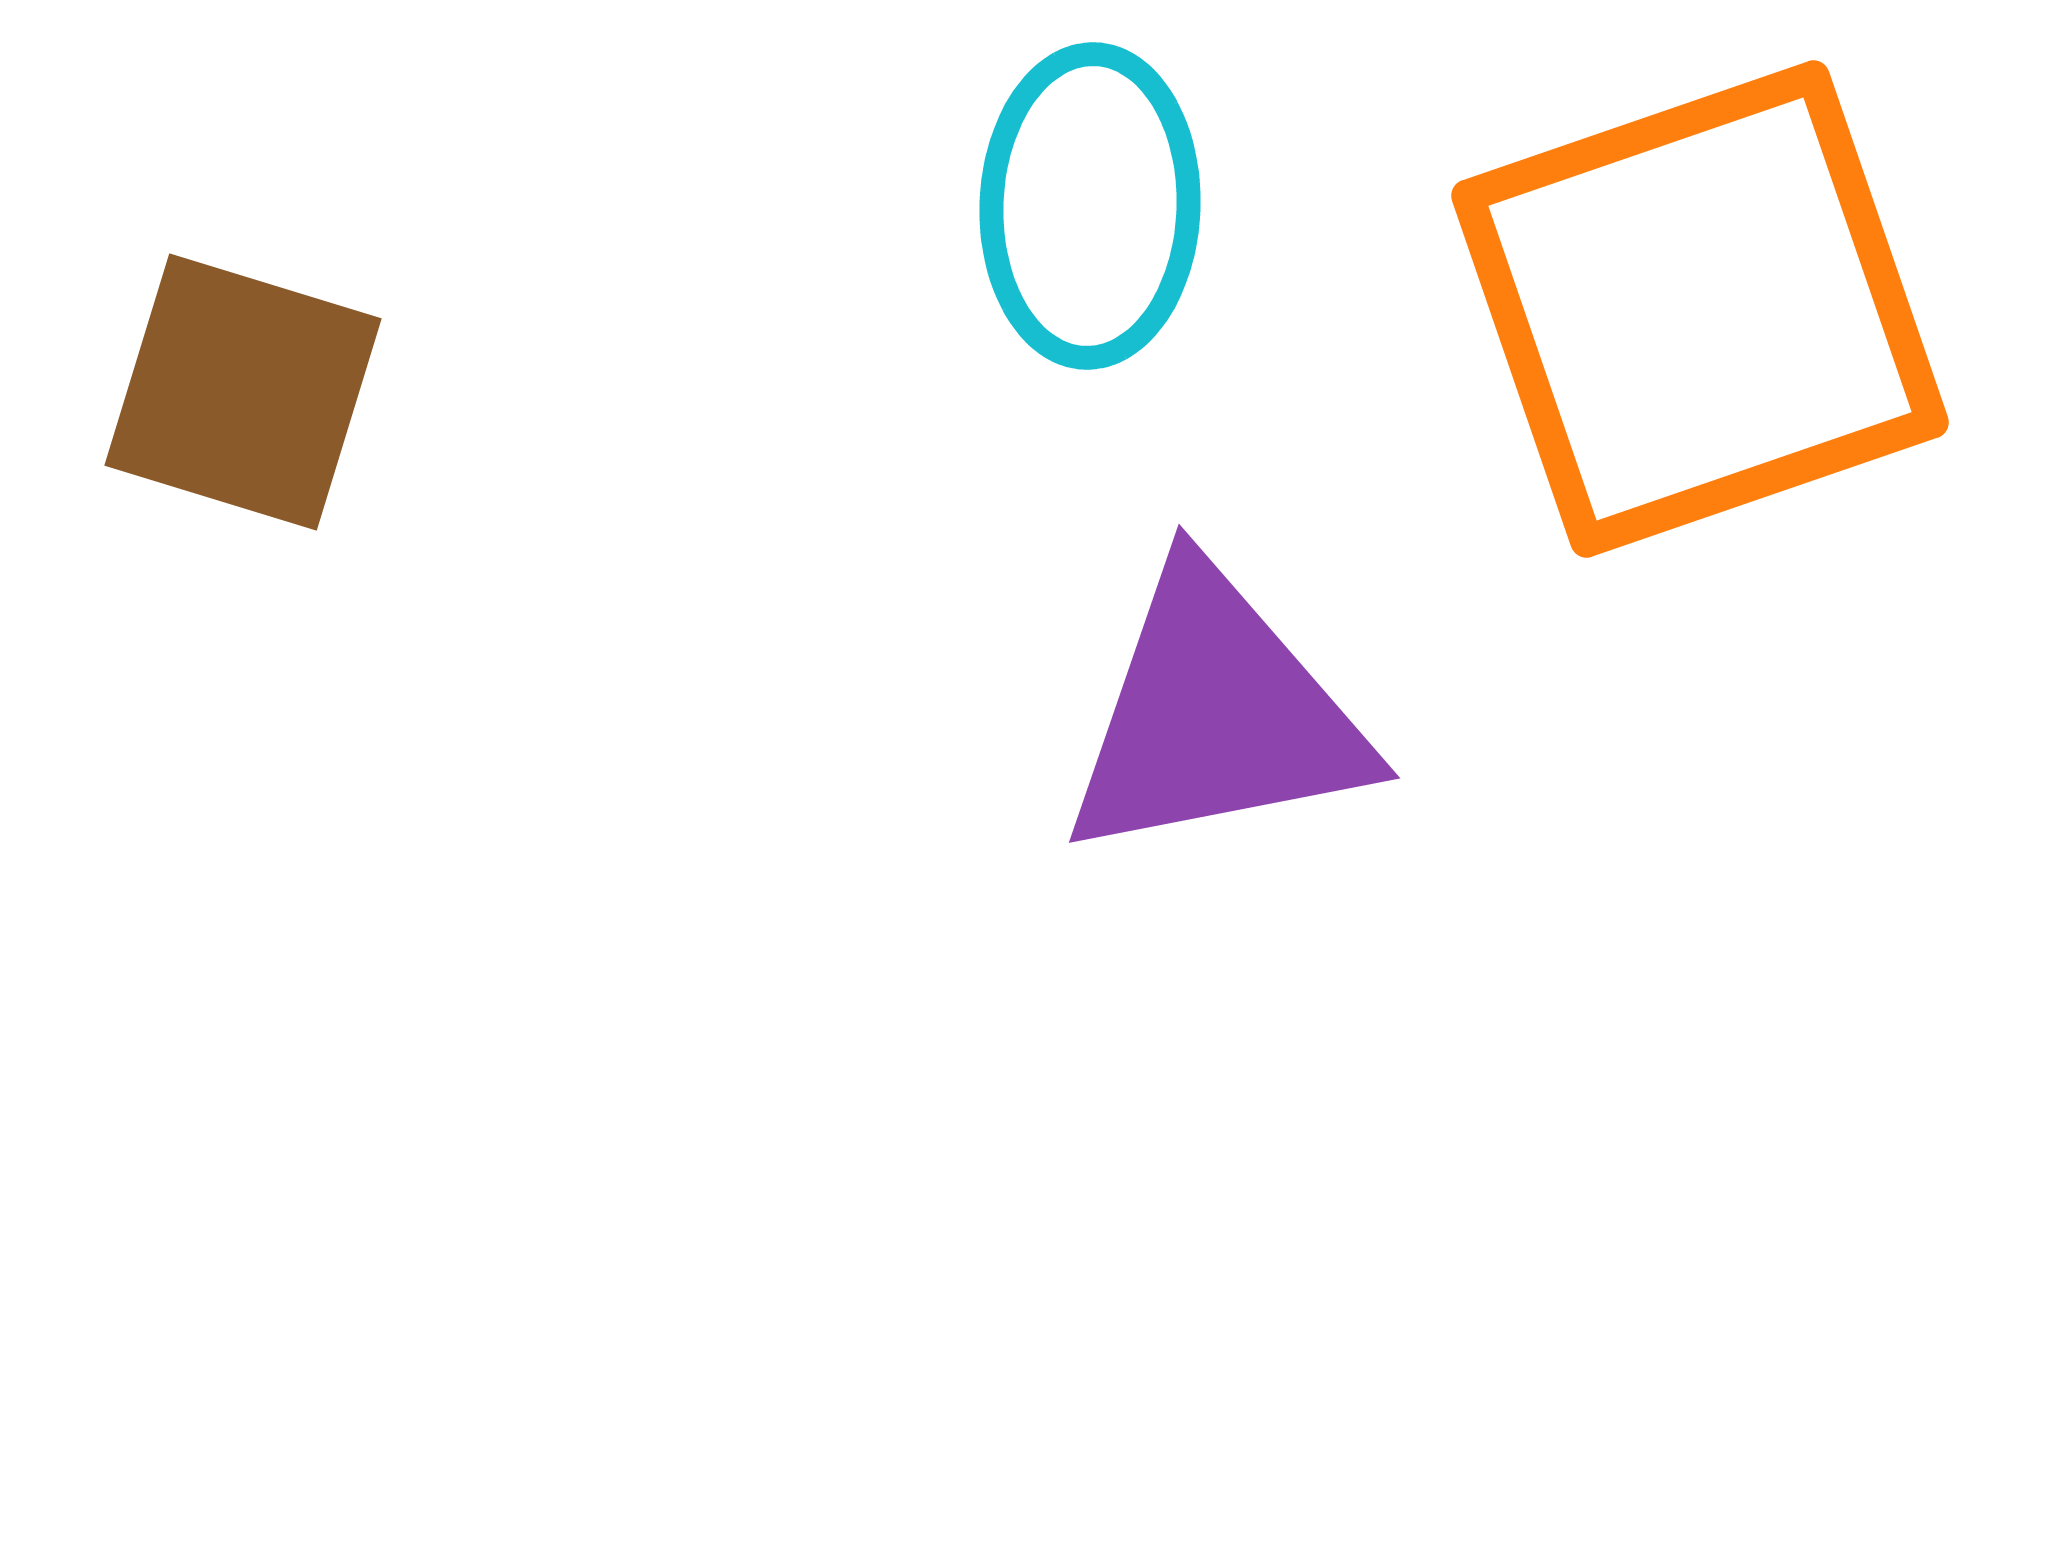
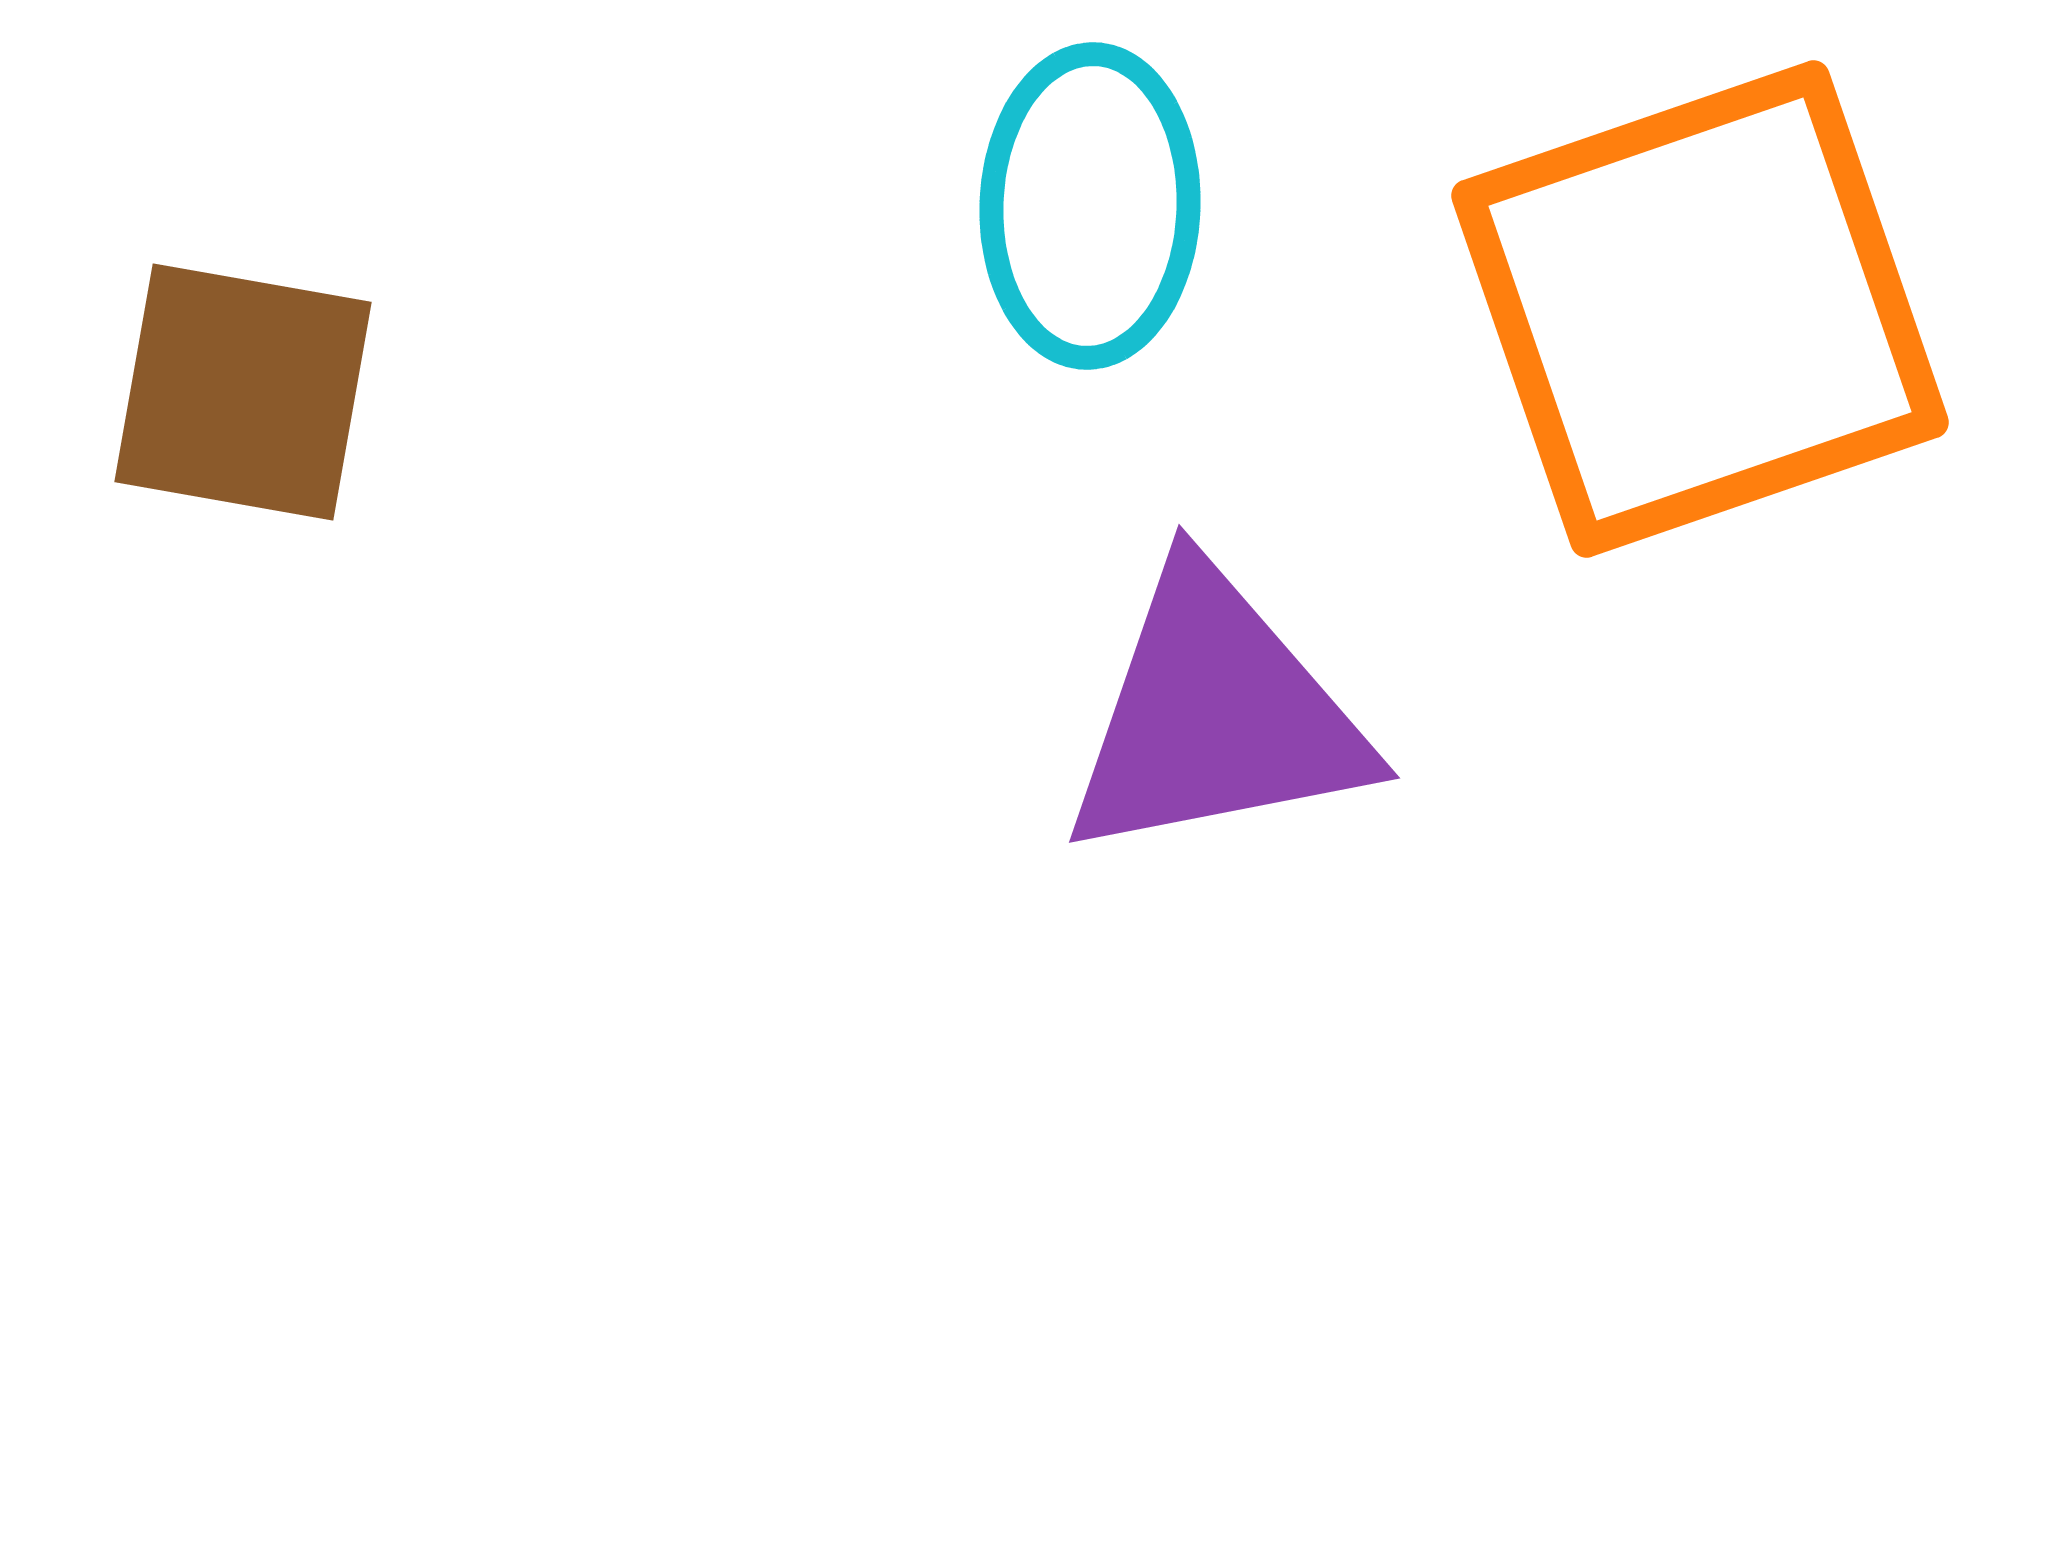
brown square: rotated 7 degrees counterclockwise
